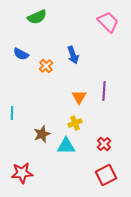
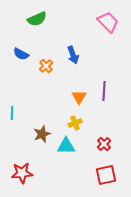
green semicircle: moved 2 px down
red square: rotated 15 degrees clockwise
